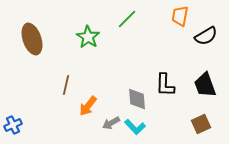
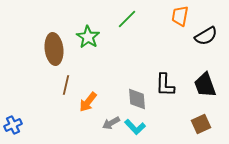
brown ellipse: moved 22 px right, 10 px down; rotated 12 degrees clockwise
orange arrow: moved 4 px up
